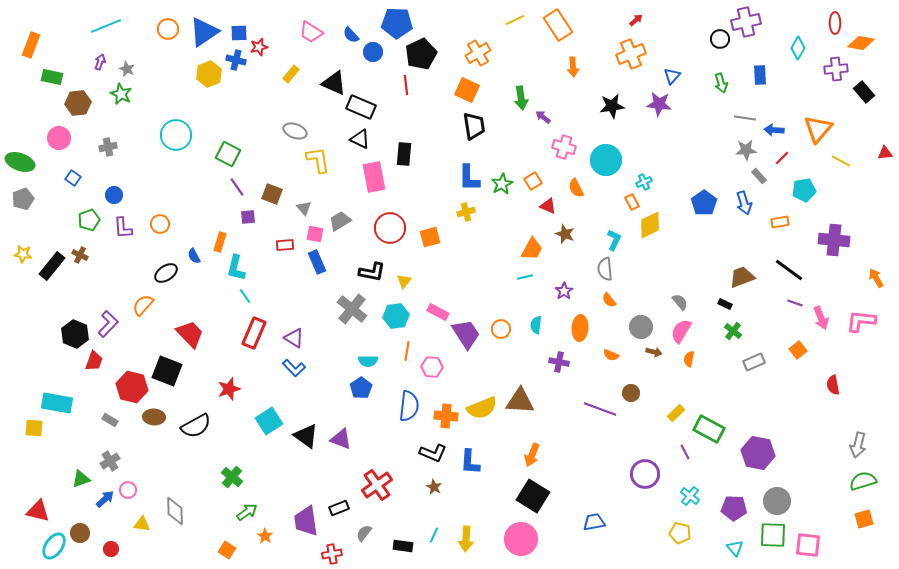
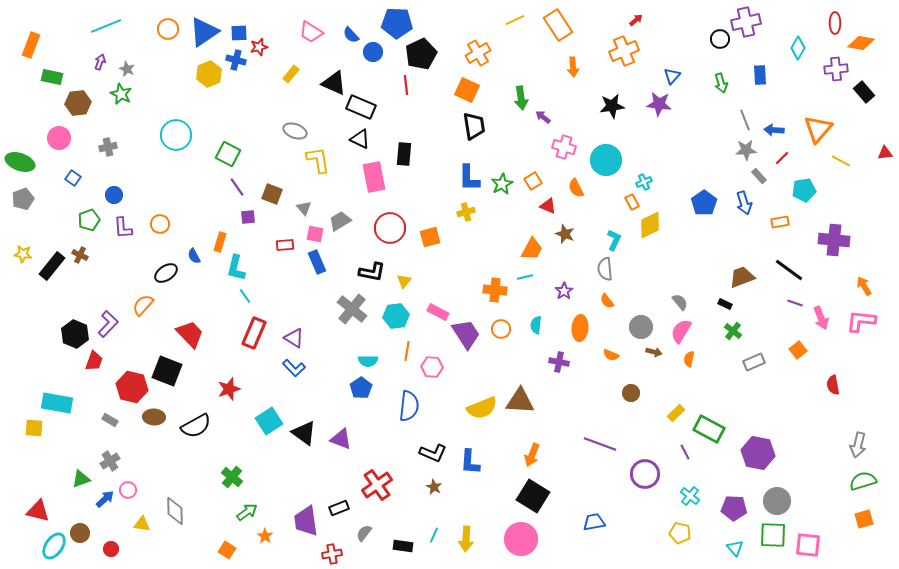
orange cross at (631, 54): moved 7 px left, 3 px up
gray line at (745, 118): moved 2 px down; rotated 60 degrees clockwise
orange arrow at (876, 278): moved 12 px left, 8 px down
orange semicircle at (609, 300): moved 2 px left, 1 px down
purple line at (600, 409): moved 35 px down
orange cross at (446, 416): moved 49 px right, 126 px up
black triangle at (306, 436): moved 2 px left, 3 px up
